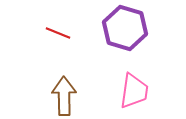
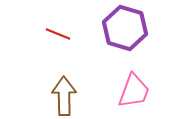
red line: moved 1 px down
pink trapezoid: rotated 12 degrees clockwise
